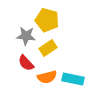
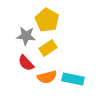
yellow pentagon: rotated 15 degrees clockwise
